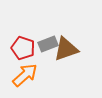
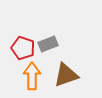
brown triangle: moved 26 px down
orange arrow: moved 7 px right, 1 px down; rotated 48 degrees counterclockwise
